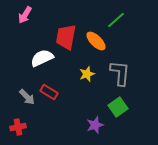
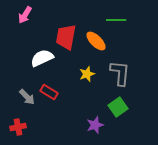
green line: rotated 42 degrees clockwise
